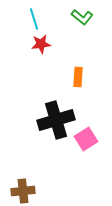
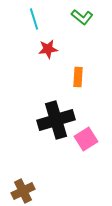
red star: moved 7 px right, 5 px down
brown cross: rotated 20 degrees counterclockwise
